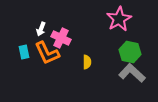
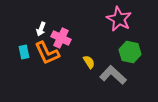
pink star: rotated 15 degrees counterclockwise
yellow semicircle: moved 2 px right; rotated 32 degrees counterclockwise
gray L-shape: moved 19 px left, 2 px down
